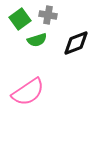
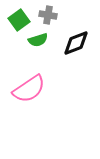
green square: moved 1 px left, 1 px down
green semicircle: moved 1 px right
pink semicircle: moved 1 px right, 3 px up
